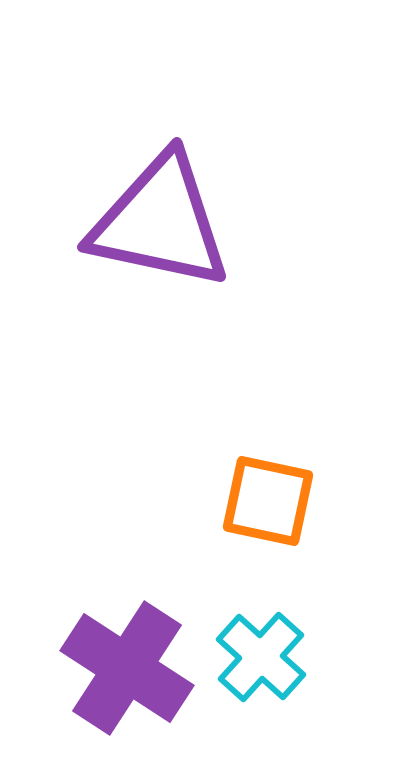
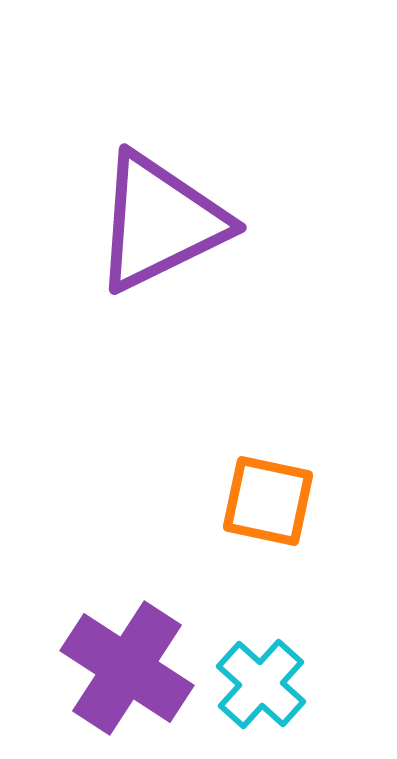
purple triangle: rotated 38 degrees counterclockwise
cyan cross: moved 27 px down
